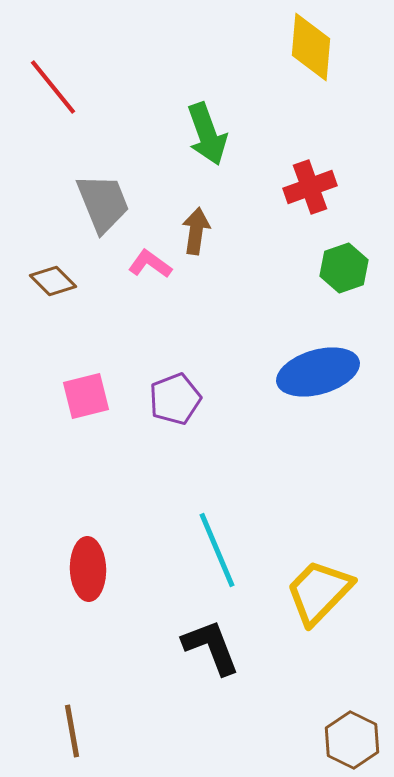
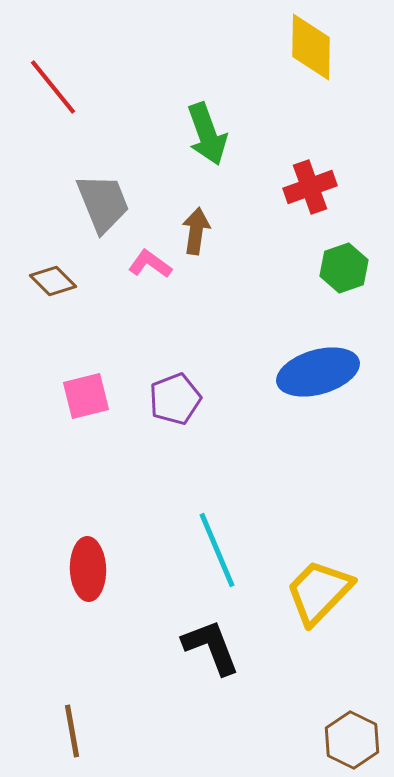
yellow diamond: rotated 4 degrees counterclockwise
